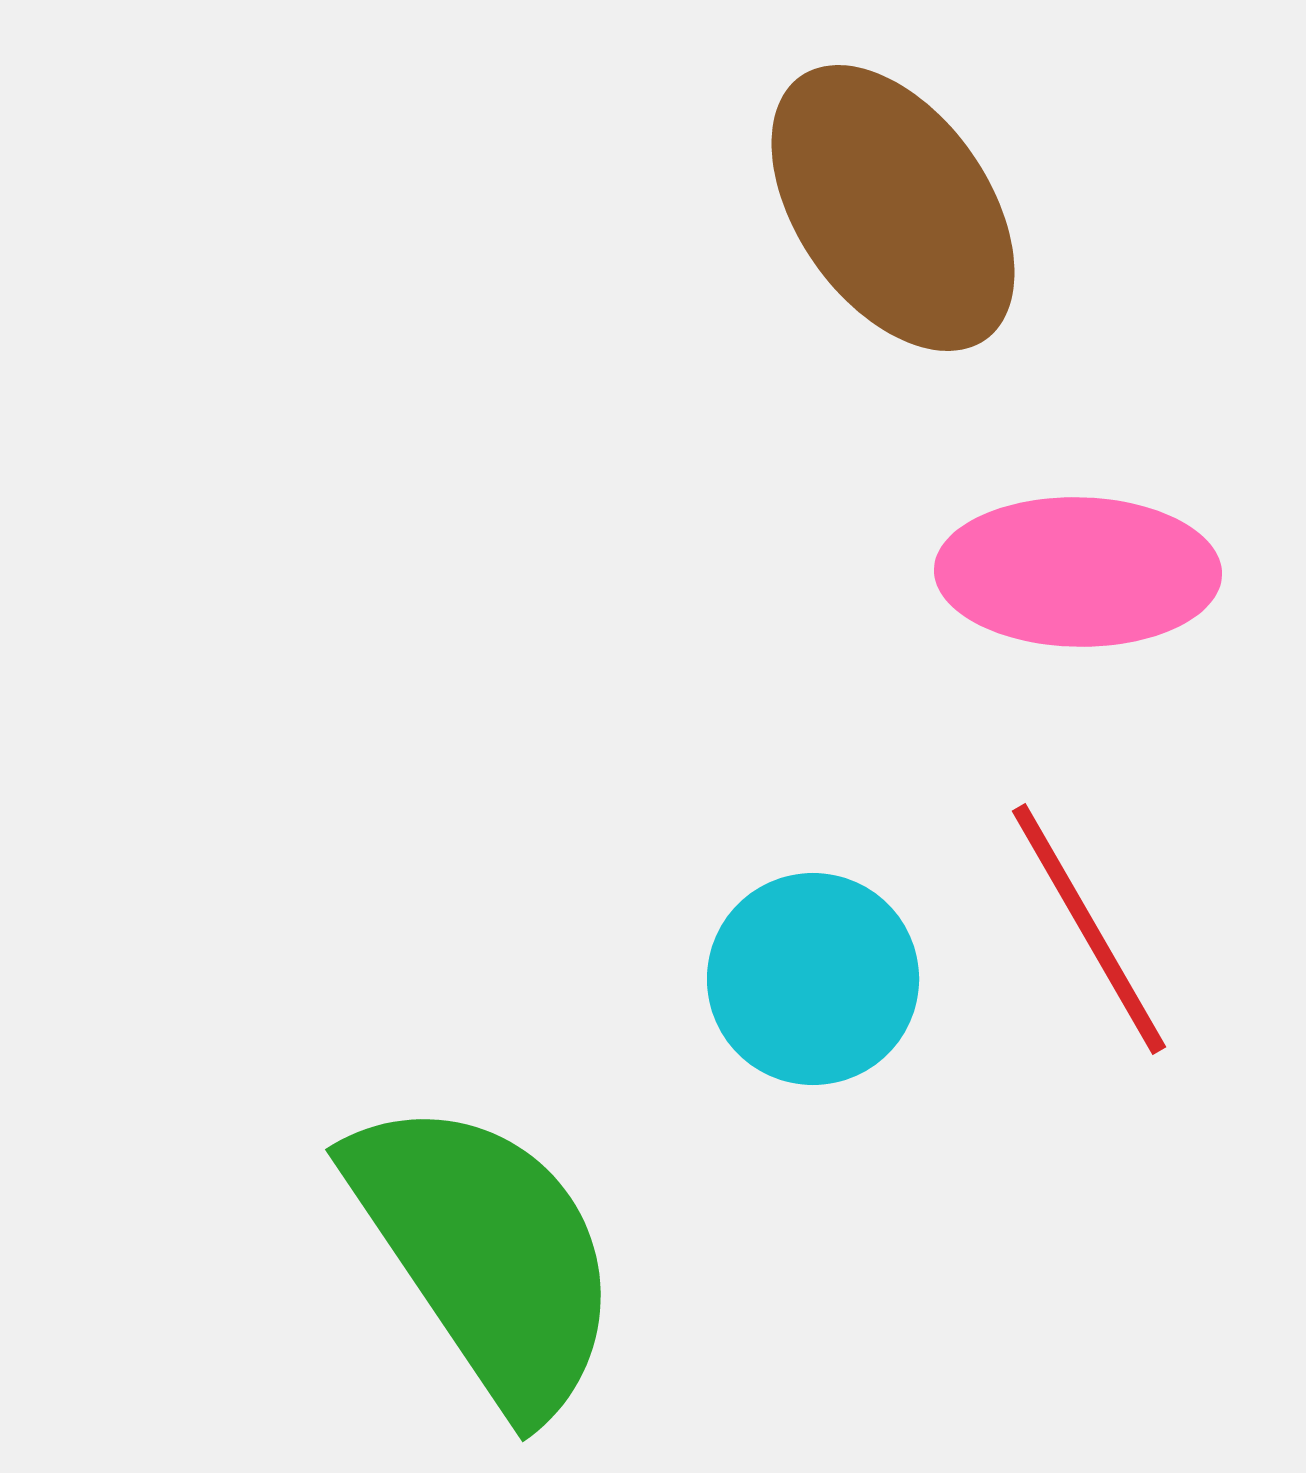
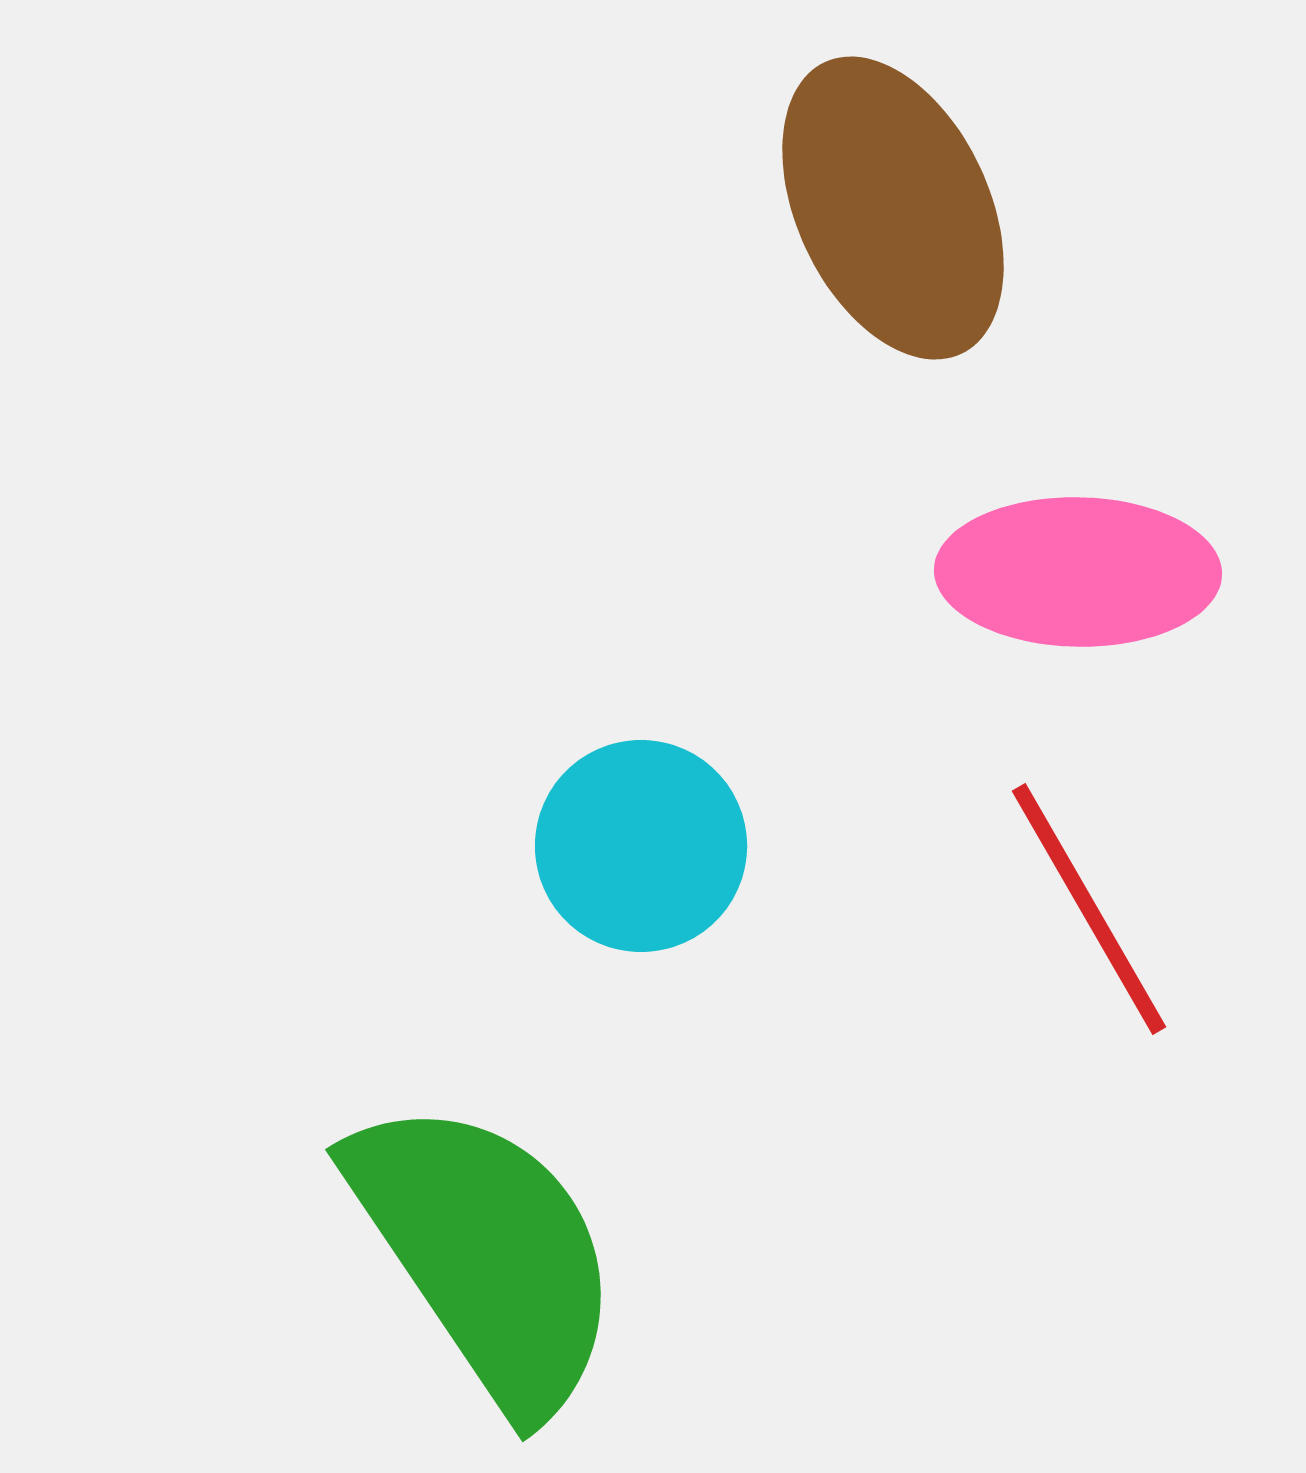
brown ellipse: rotated 10 degrees clockwise
red line: moved 20 px up
cyan circle: moved 172 px left, 133 px up
